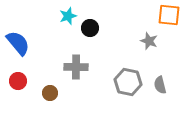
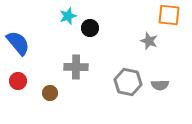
gray semicircle: rotated 78 degrees counterclockwise
